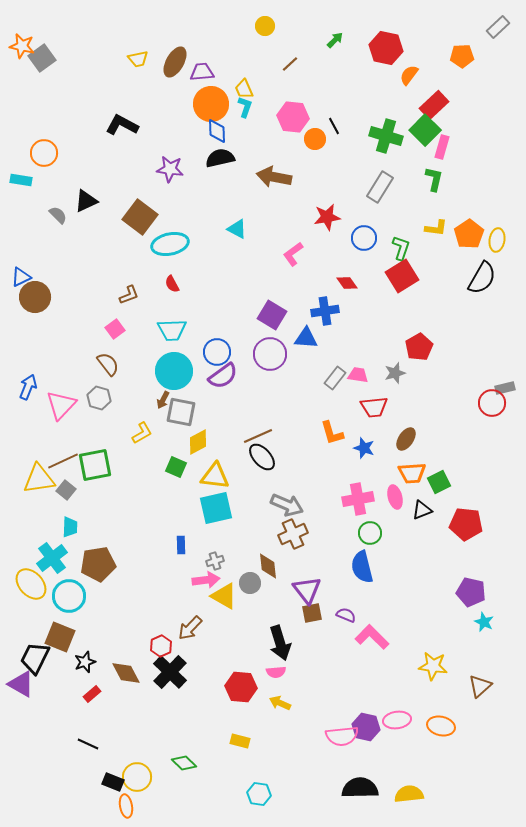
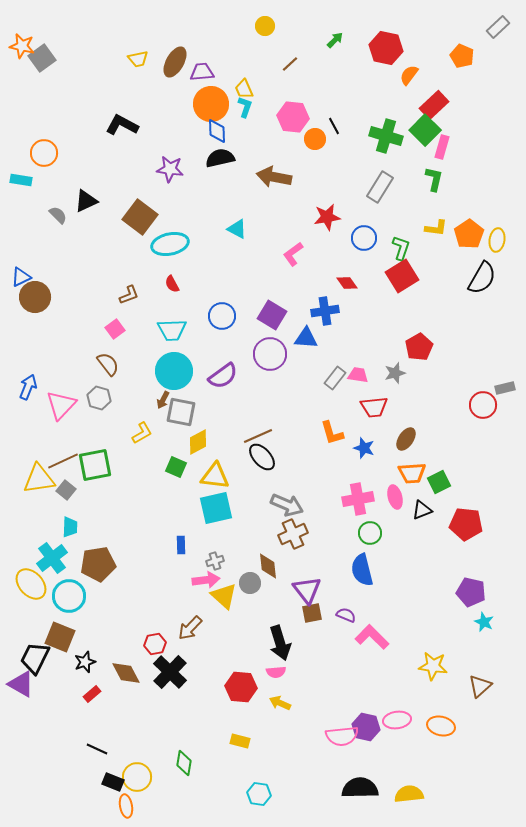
orange pentagon at (462, 56): rotated 25 degrees clockwise
blue circle at (217, 352): moved 5 px right, 36 px up
red circle at (492, 403): moved 9 px left, 2 px down
blue semicircle at (362, 567): moved 3 px down
yellow triangle at (224, 596): rotated 12 degrees clockwise
red hexagon at (161, 646): moved 6 px left, 2 px up; rotated 15 degrees clockwise
black line at (88, 744): moved 9 px right, 5 px down
green diamond at (184, 763): rotated 55 degrees clockwise
